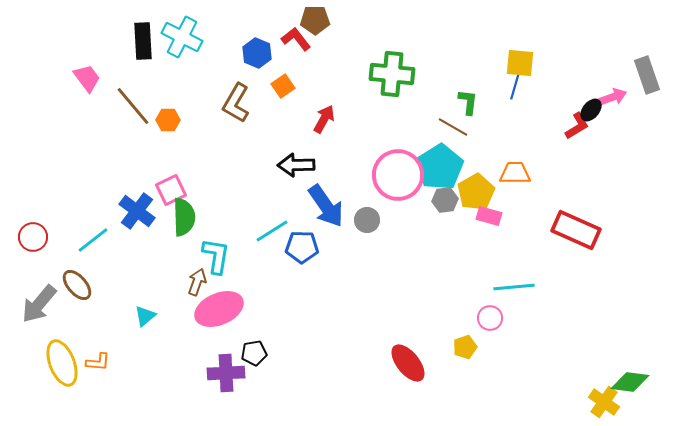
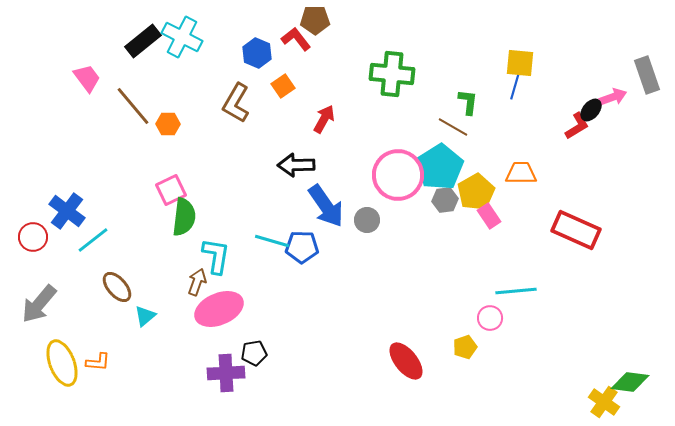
black rectangle at (143, 41): rotated 54 degrees clockwise
orange hexagon at (168, 120): moved 4 px down
orange trapezoid at (515, 173): moved 6 px right
blue cross at (137, 211): moved 70 px left
pink rectangle at (489, 216): rotated 40 degrees clockwise
green semicircle at (184, 217): rotated 9 degrees clockwise
cyan line at (272, 231): moved 10 px down; rotated 48 degrees clockwise
brown ellipse at (77, 285): moved 40 px right, 2 px down
cyan line at (514, 287): moved 2 px right, 4 px down
red ellipse at (408, 363): moved 2 px left, 2 px up
